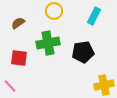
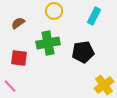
yellow cross: rotated 24 degrees counterclockwise
